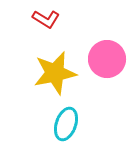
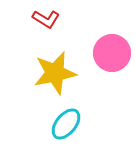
pink circle: moved 5 px right, 6 px up
cyan ellipse: rotated 20 degrees clockwise
